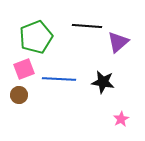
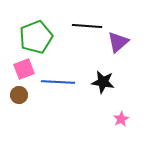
blue line: moved 1 px left, 3 px down
